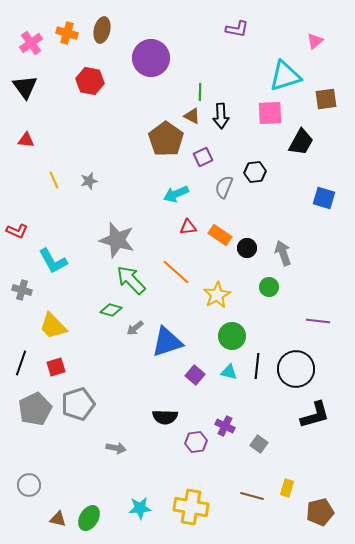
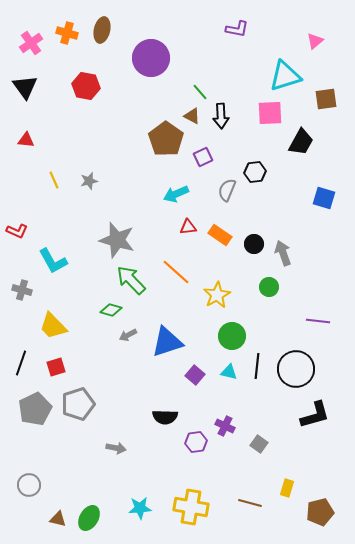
red hexagon at (90, 81): moved 4 px left, 5 px down
green line at (200, 92): rotated 42 degrees counterclockwise
gray semicircle at (224, 187): moved 3 px right, 3 px down
black circle at (247, 248): moved 7 px right, 4 px up
gray arrow at (135, 328): moved 7 px left, 7 px down; rotated 12 degrees clockwise
brown line at (252, 496): moved 2 px left, 7 px down
